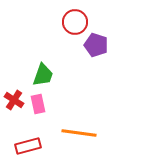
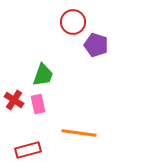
red circle: moved 2 px left
red rectangle: moved 4 px down
